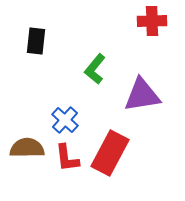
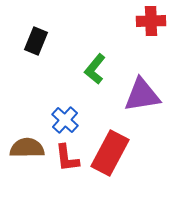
red cross: moved 1 px left
black rectangle: rotated 16 degrees clockwise
